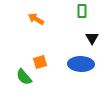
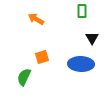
orange square: moved 2 px right, 5 px up
green semicircle: rotated 66 degrees clockwise
